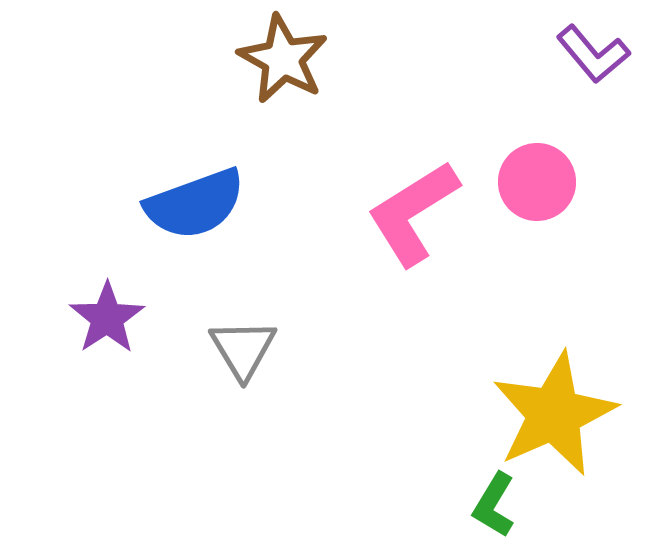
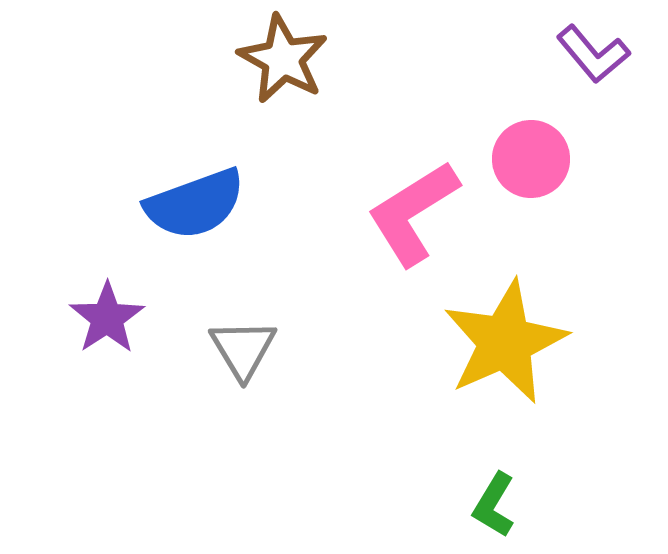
pink circle: moved 6 px left, 23 px up
yellow star: moved 49 px left, 72 px up
